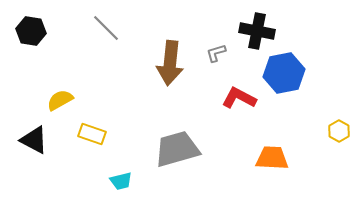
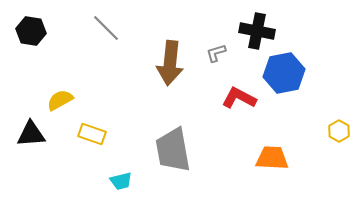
black triangle: moved 3 px left, 6 px up; rotated 32 degrees counterclockwise
gray trapezoid: moved 4 px left, 1 px down; rotated 84 degrees counterclockwise
